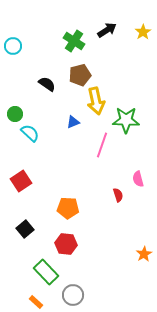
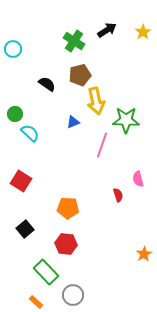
cyan circle: moved 3 px down
red square: rotated 25 degrees counterclockwise
